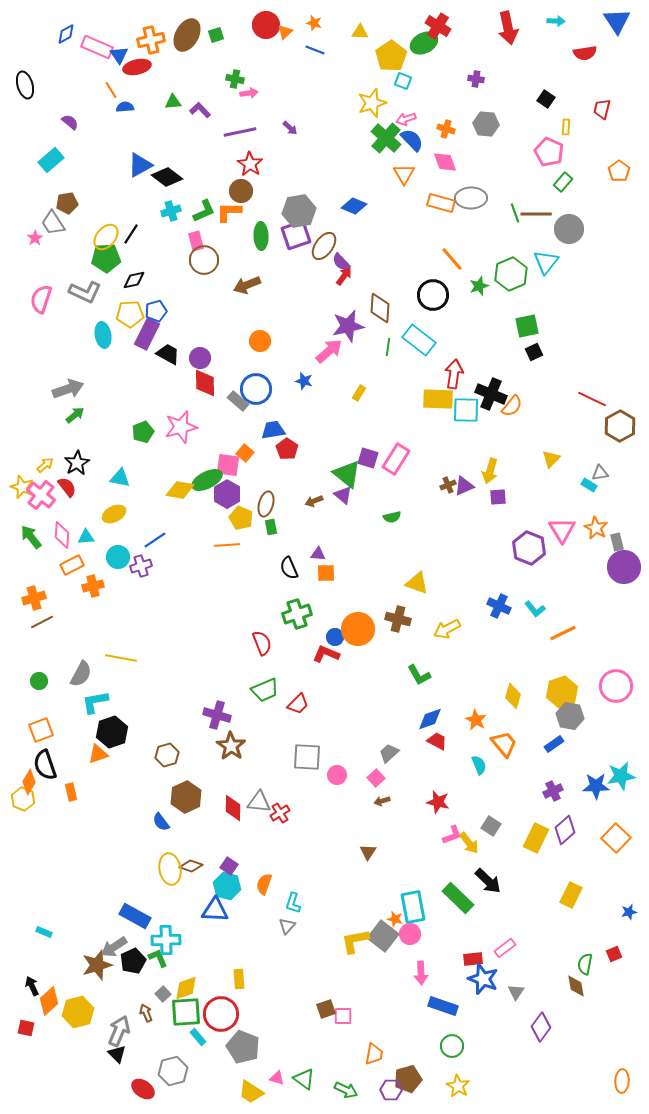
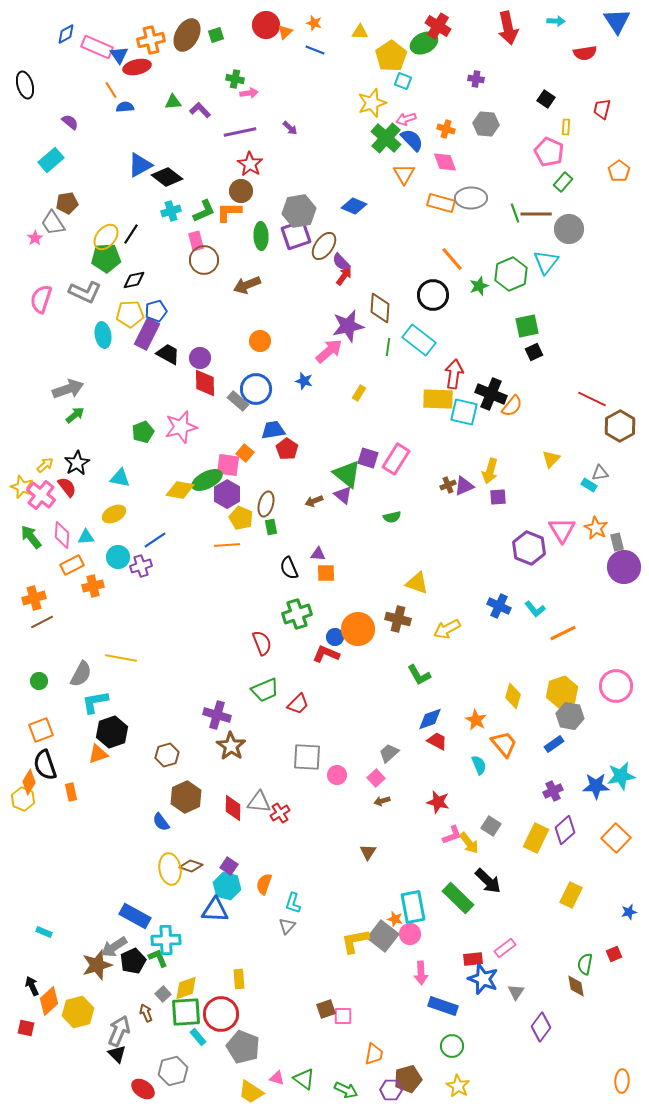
cyan square at (466, 410): moved 2 px left, 2 px down; rotated 12 degrees clockwise
